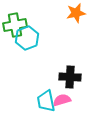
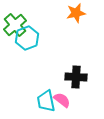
green cross: rotated 30 degrees counterclockwise
black cross: moved 6 px right
pink semicircle: rotated 54 degrees clockwise
